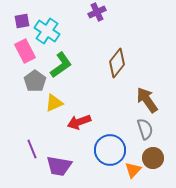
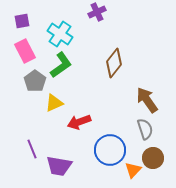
cyan cross: moved 13 px right, 3 px down
brown diamond: moved 3 px left
